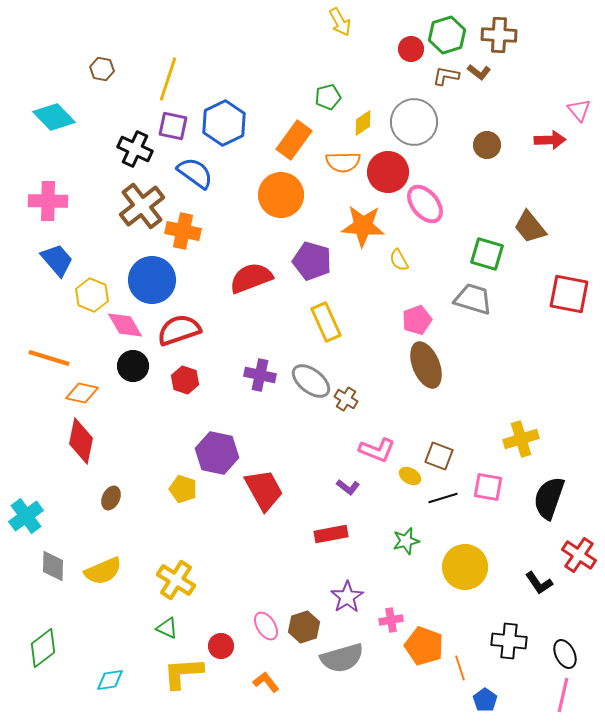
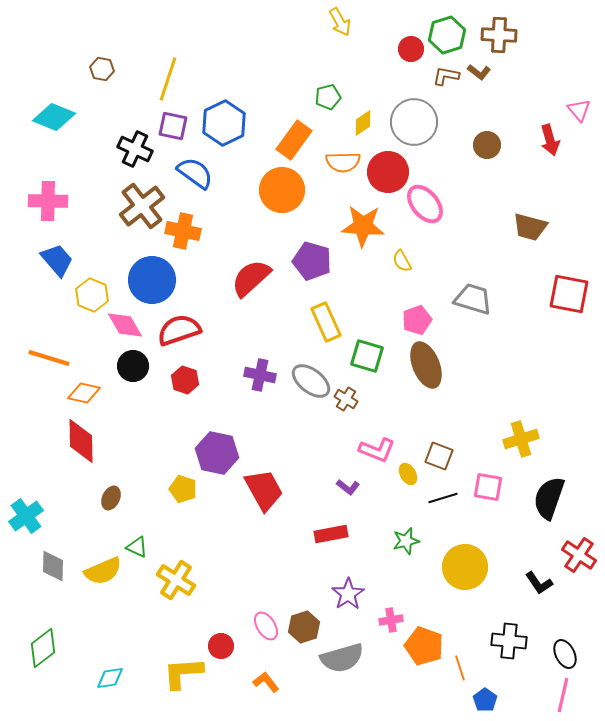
cyan diamond at (54, 117): rotated 24 degrees counterclockwise
red arrow at (550, 140): rotated 76 degrees clockwise
orange circle at (281, 195): moved 1 px right, 5 px up
brown trapezoid at (530, 227): rotated 36 degrees counterclockwise
green square at (487, 254): moved 120 px left, 102 px down
yellow semicircle at (399, 260): moved 3 px right, 1 px down
red semicircle at (251, 278): rotated 21 degrees counterclockwise
orange diamond at (82, 393): moved 2 px right
red diamond at (81, 441): rotated 12 degrees counterclockwise
yellow ellipse at (410, 476): moved 2 px left, 2 px up; rotated 30 degrees clockwise
purple star at (347, 597): moved 1 px right, 3 px up
green triangle at (167, 628): moved 30 px left, 81 px up
cyan diamond at (110, 680): moved 2 px up
